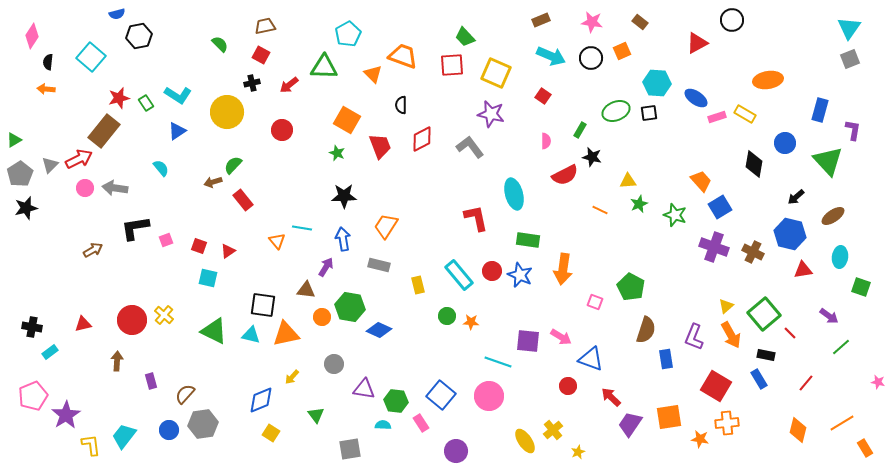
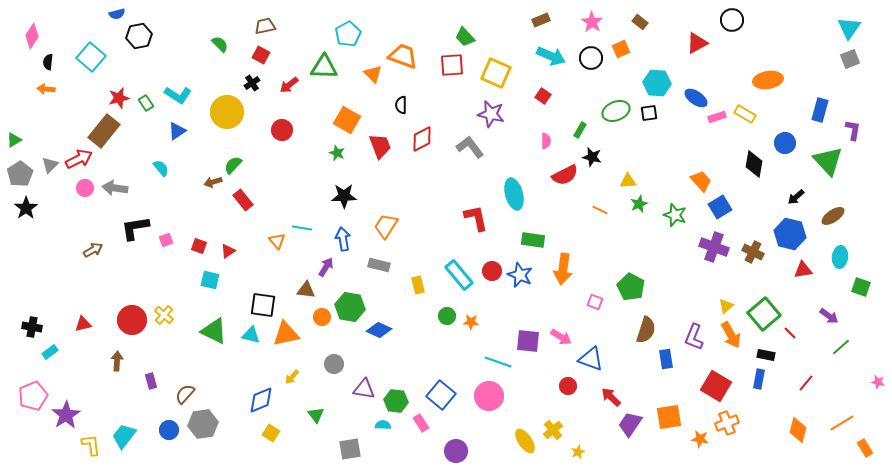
pink star at (592, 22): rotated 25 degrees clockwise
orange square at (622, 51): moved 1 px left, 2 px up
black cross at (252, 83): rotated 21 degrees counterclockwise
black star at (26, 208): rotated 20 degrees counterclockwise
green rectangle at (528, 240): moved 5 px right
cyan square at (208, 278): moved 2 px right, 2 px down
blue rectangle at (759, 379): rotated 42 degrees clockwise
orange cross at (727, 423): rotated 15 degrees counterclockwise
